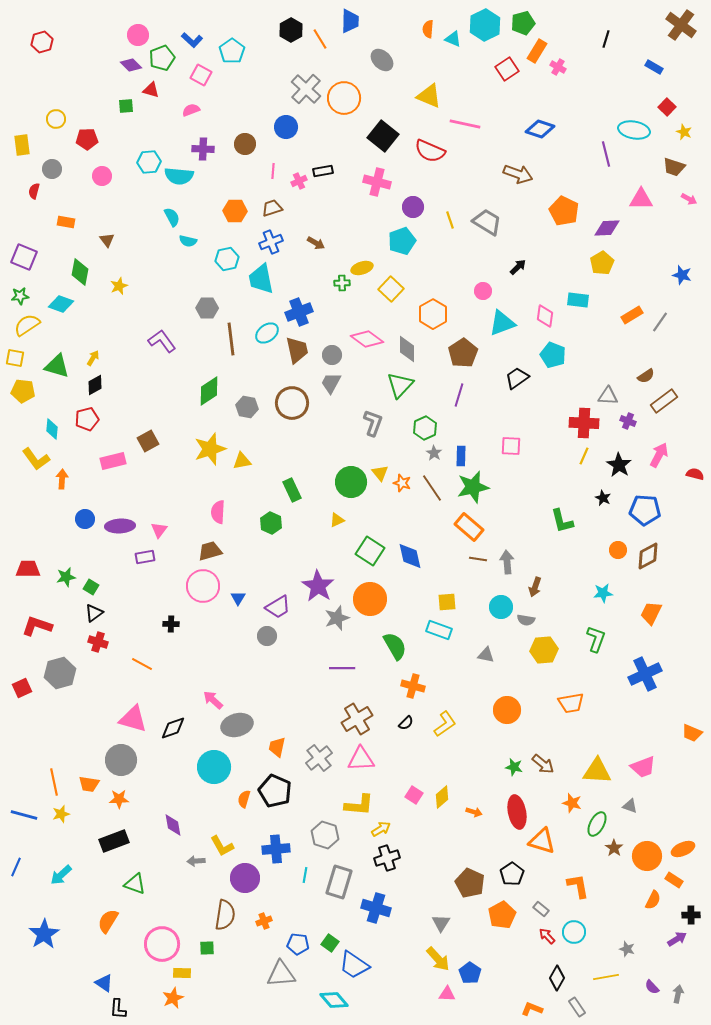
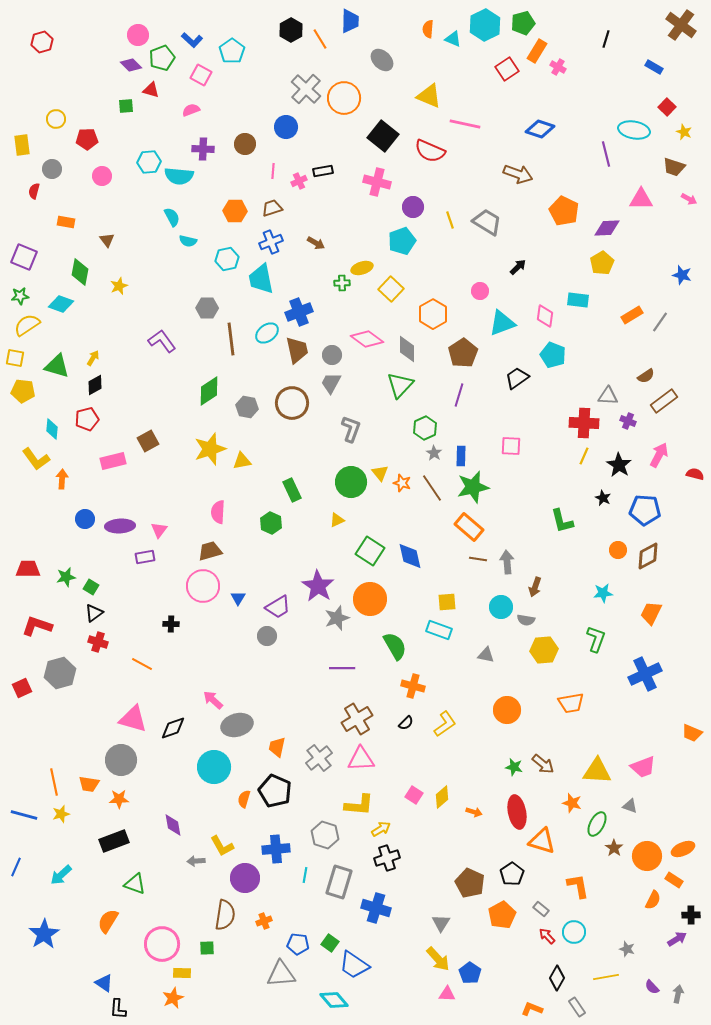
pink circle at (483, 291): moved 3 px left
gray L-shape at (373, 423): moved 22 px left, 6 px down
